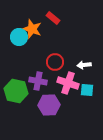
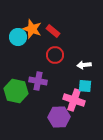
red rectangle: moved 13 px down
cyan circle: moved 1 px left
red circle: moved 7 px up
pink cross: moved 6 px right, 17 px down
cyan square: moved 2 px left, 4 px up
purple hexagon: moved 10 px right, 12 px down
